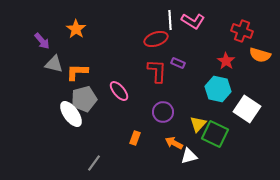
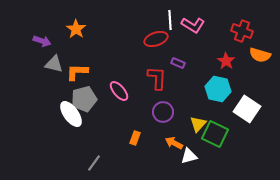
pink L-shape: moved 4 px down
purple arrow: rotated 30 degrees counterclockwise
red L-shape: moved 7 px down
